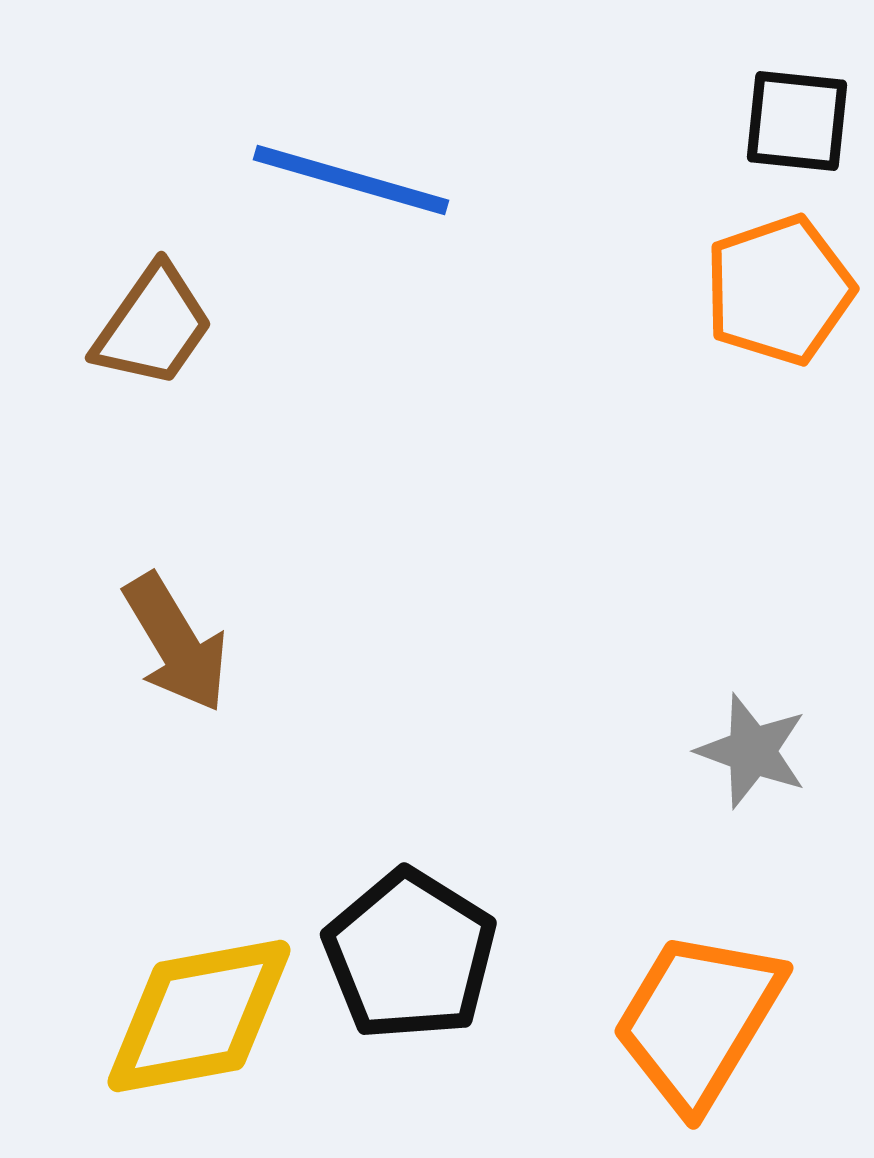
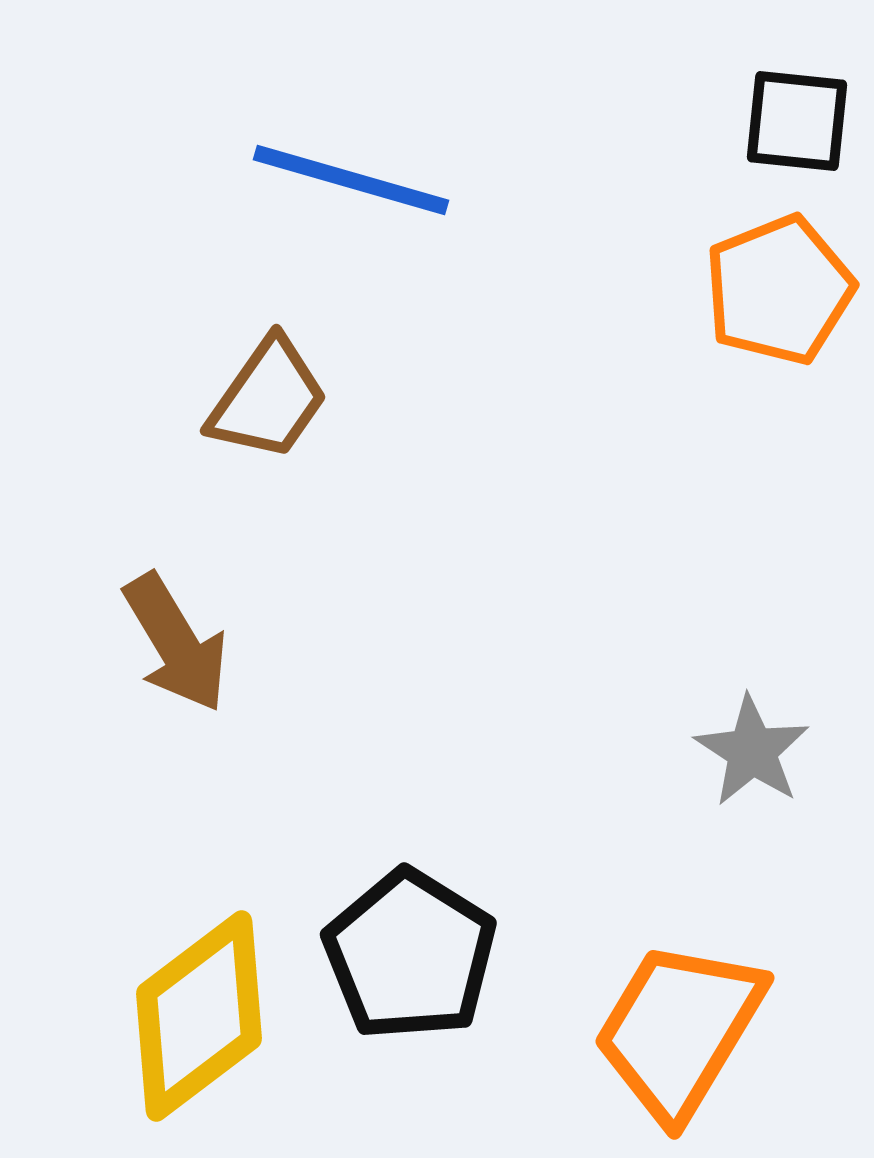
orange pentagon: rotated 3 degrees counterclockwise
brown trapezoid: moved 115 px right, 73 px down
gray star: rotated 13 degrees clockwise
yellow diamond: rotated 27 degrees counterclockwise
orange trapezoid: moved 19 px left, 10 px down
